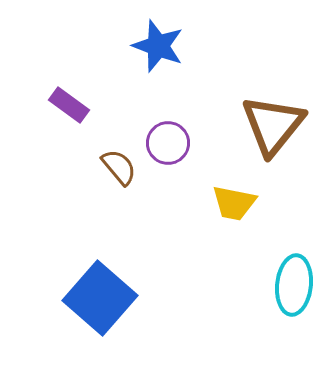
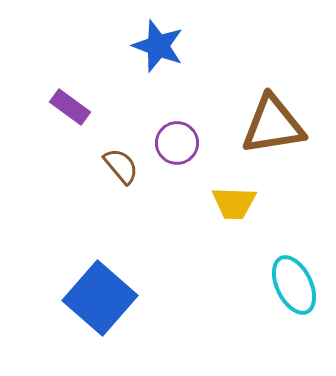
purple rectangle: moved 1 px right, 2 px down
brown triangle: rotated 42 degrees clockwise
purple circle: moved 9 px right
brown semicircle: moved 2 px right, 1 px up
yellow trapezoid: rotated 9 degrees counterclockwise
cyan ellipse: rotated 32 degrees counterclockwise
